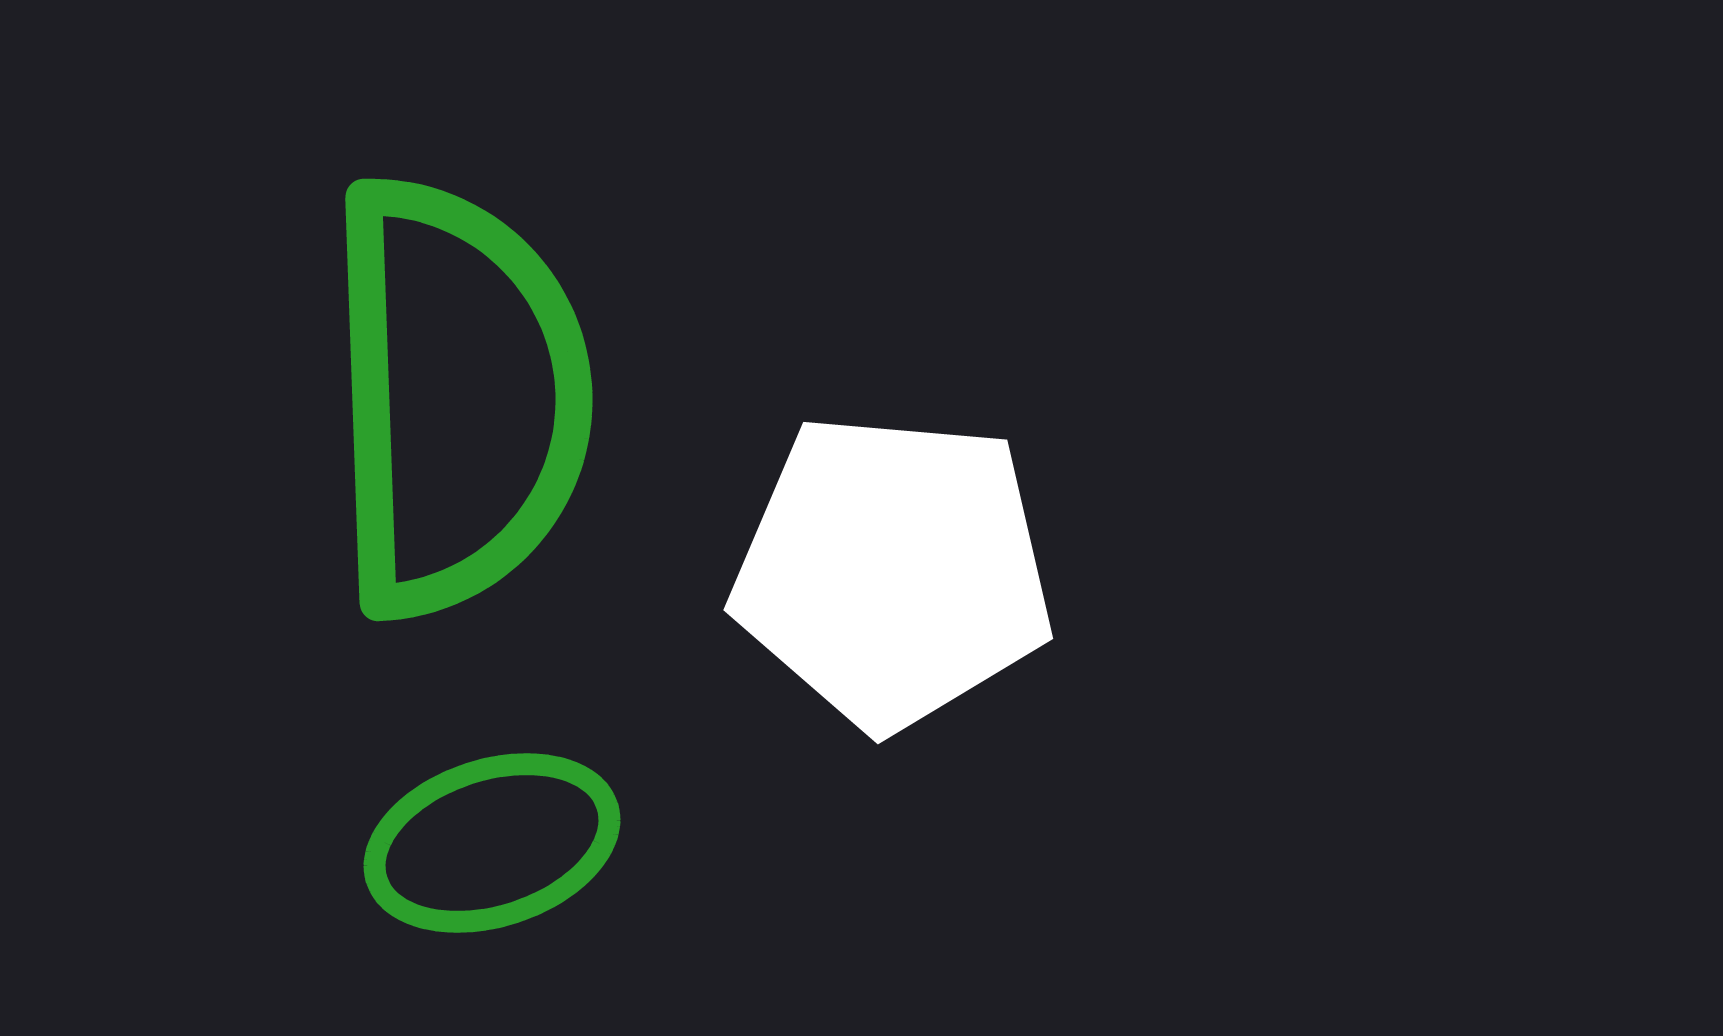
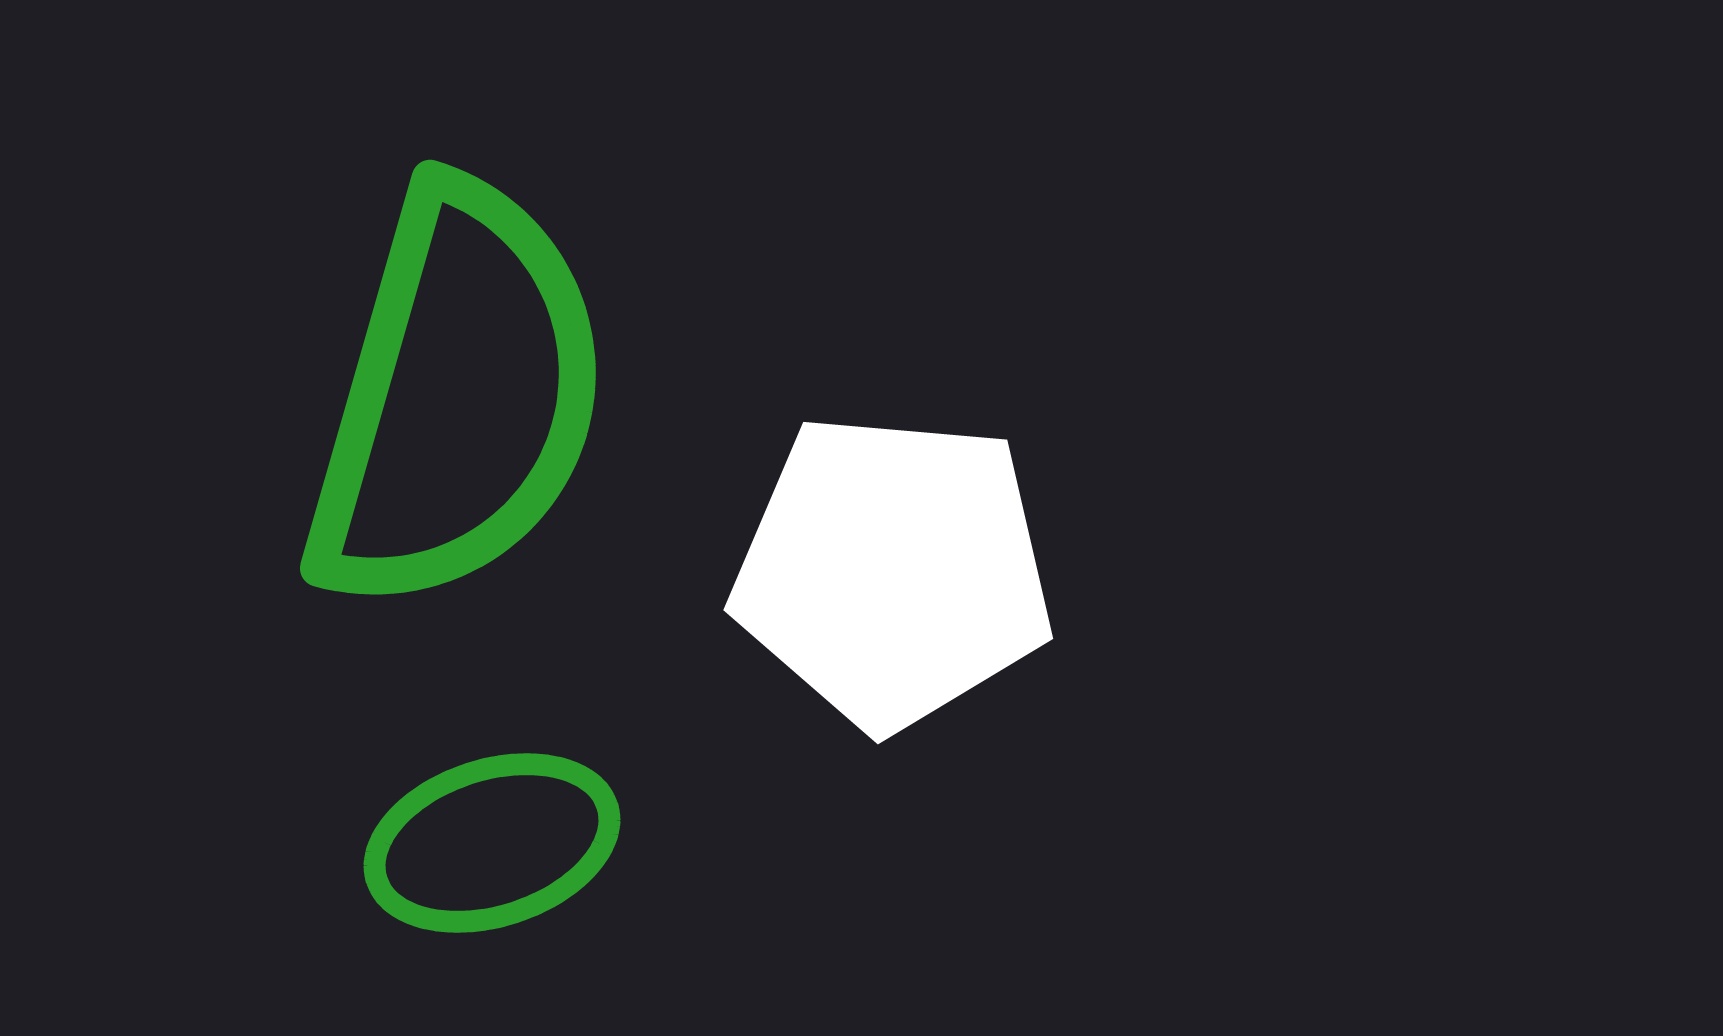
green semicircle: rotated 18 degrees clockwise
